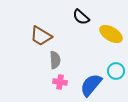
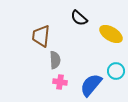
black semicircle: moved 2 px left, 1 px down
brown trapezoid: rotated 65 degrees clockwise
